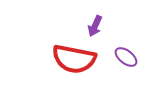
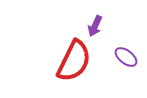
red semicircle: moved 2 px down; rotated 75 degrees counterclockwise
